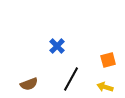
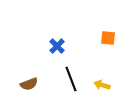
orange square: moved 22 px up; rotated 21 degrees clockwise
black line: rotated 50 degrees counterclockwise
yellow arrow: moved 3 px left, 2 px up
